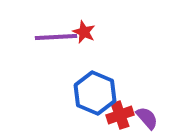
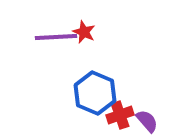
purple semicircle: moved 3 px down
